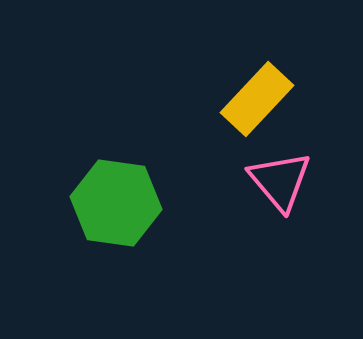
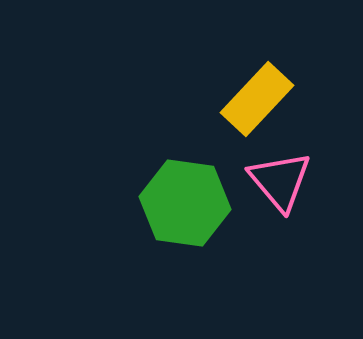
green hexagon: moved 69 px right
